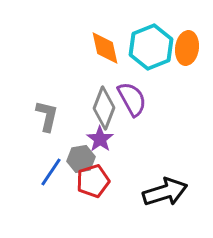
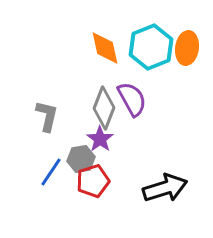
black arrow: moved 4 px up
